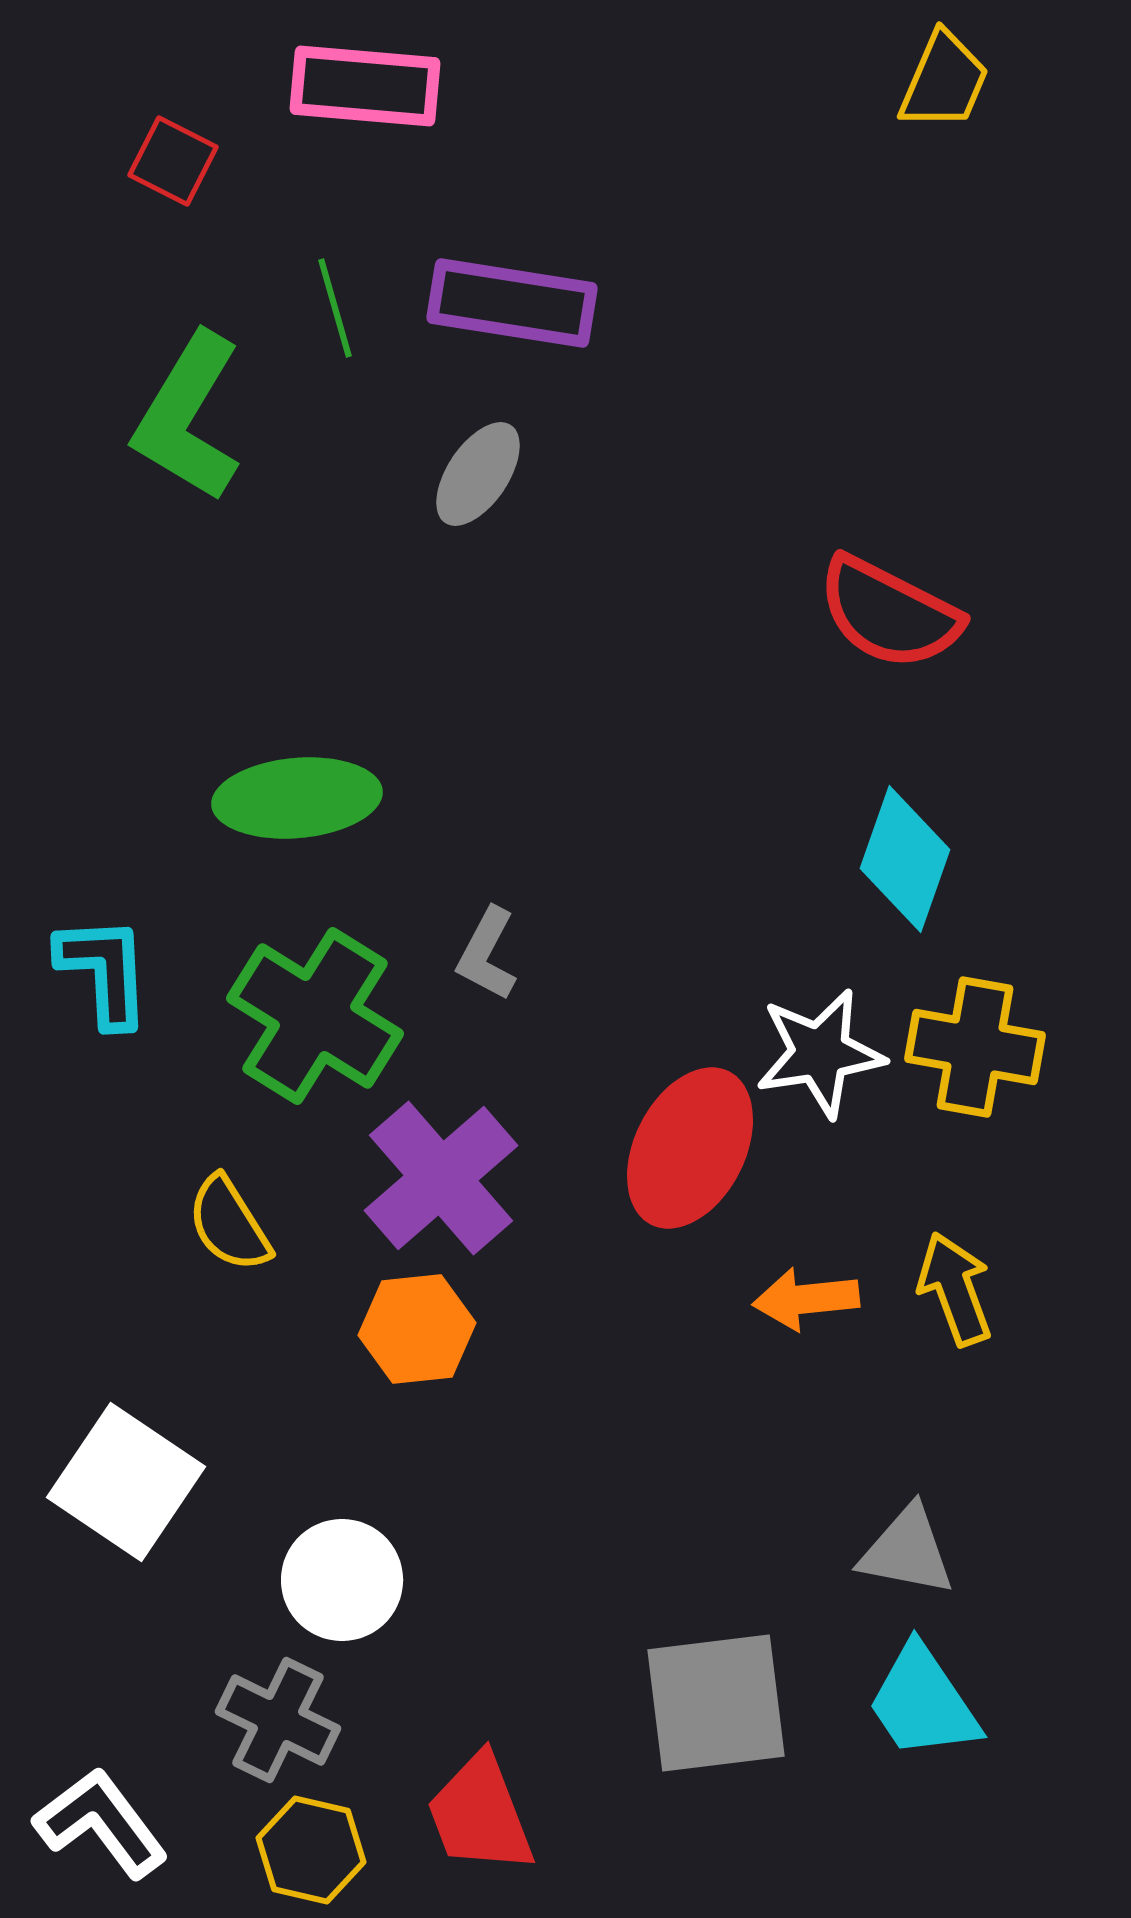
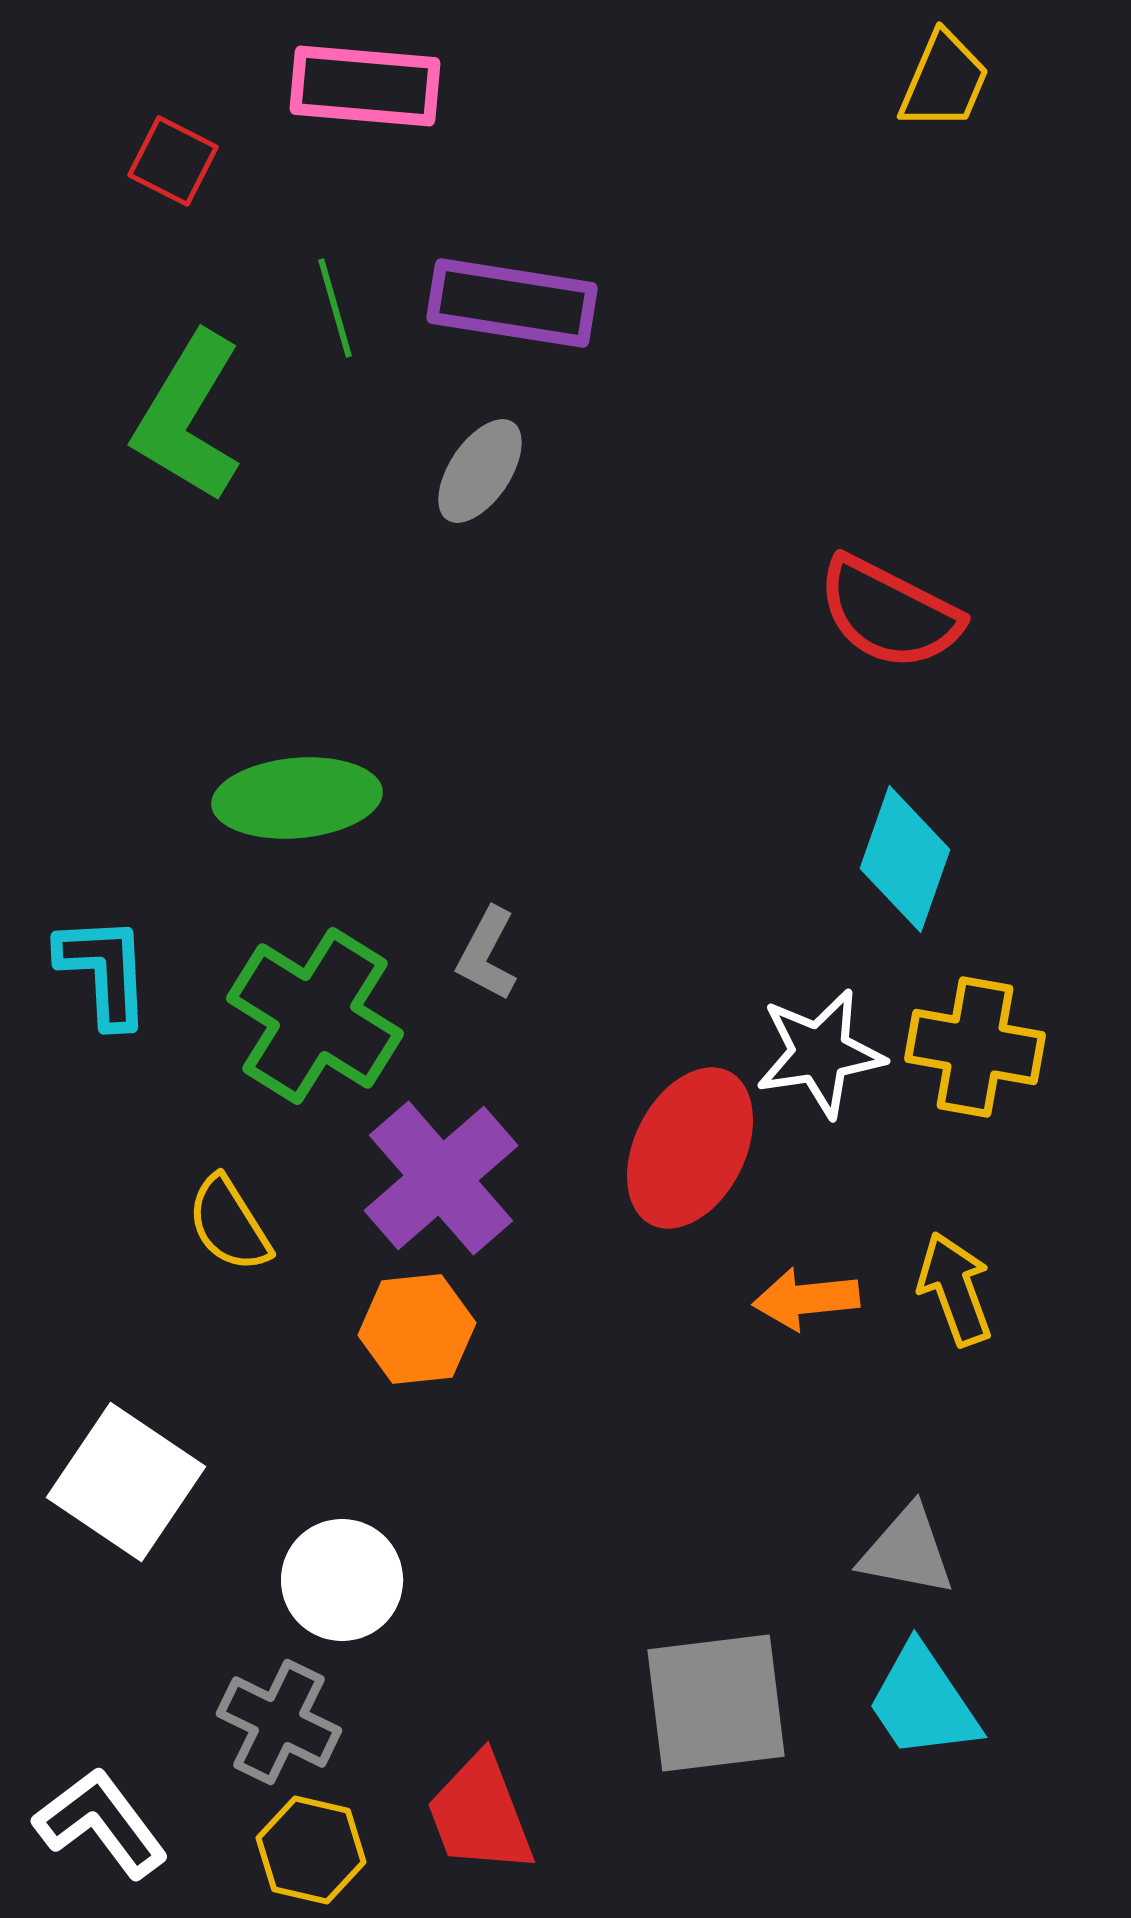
gray ellipse: moved 2 px right, 3 px up
gray cross: moved 1 px right, 2 px down
